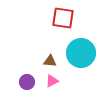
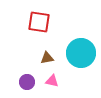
red square: moved 24 px left, 4 px down
brown triangle: moved 3 px left, 3 px up; rotated 16 degrees counterclockwise
pink triangle: rotated 40 degrees clockwise
